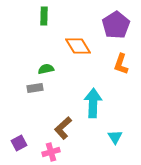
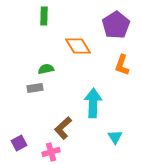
orange L-shape: moved 1 px right, 1 px down
